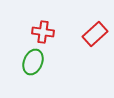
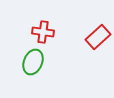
red rectangle: moved 3 px right, 3 px down
